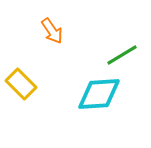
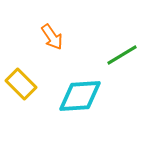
orange arrow: moved 6 px down
cyan diamond: moved 19 px left, 2 px down
